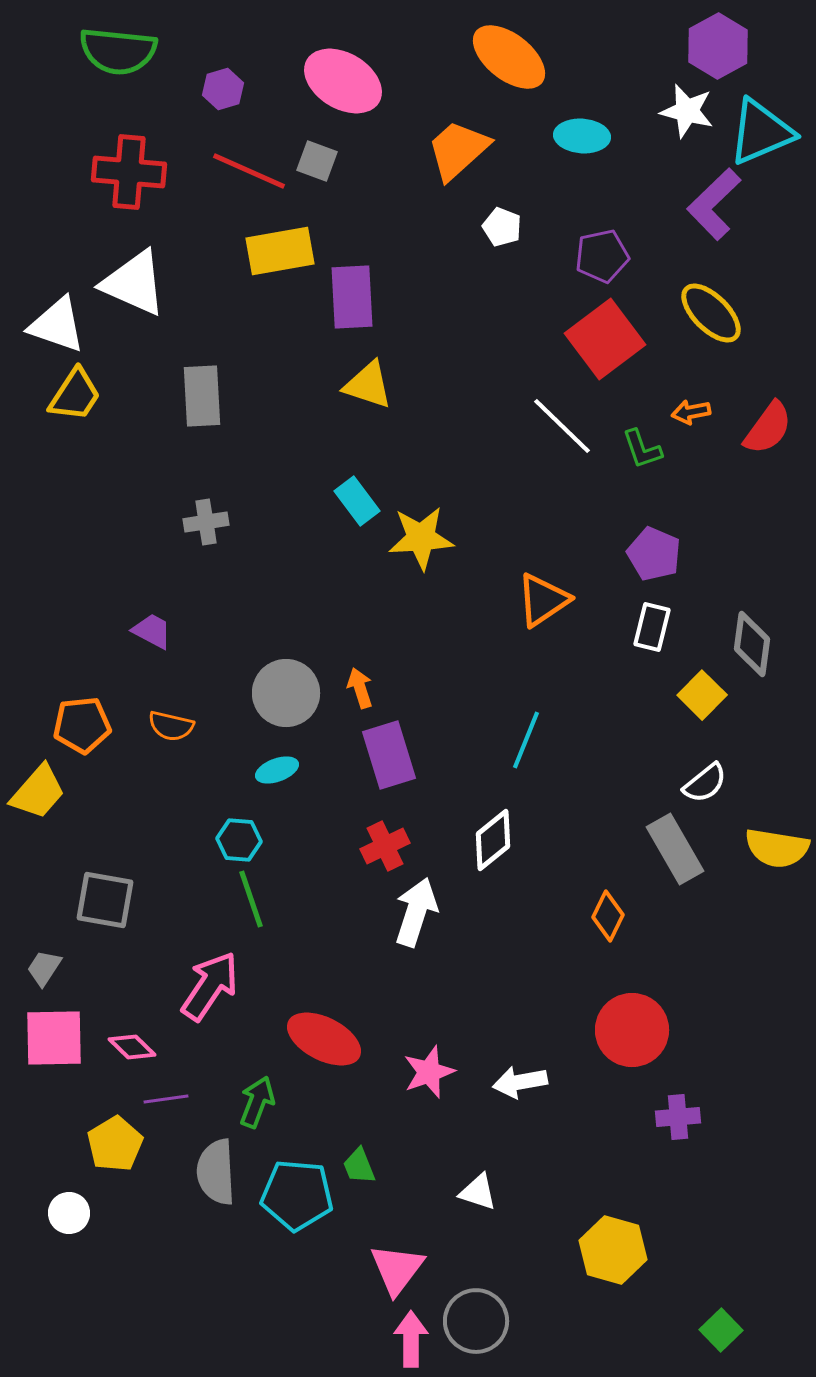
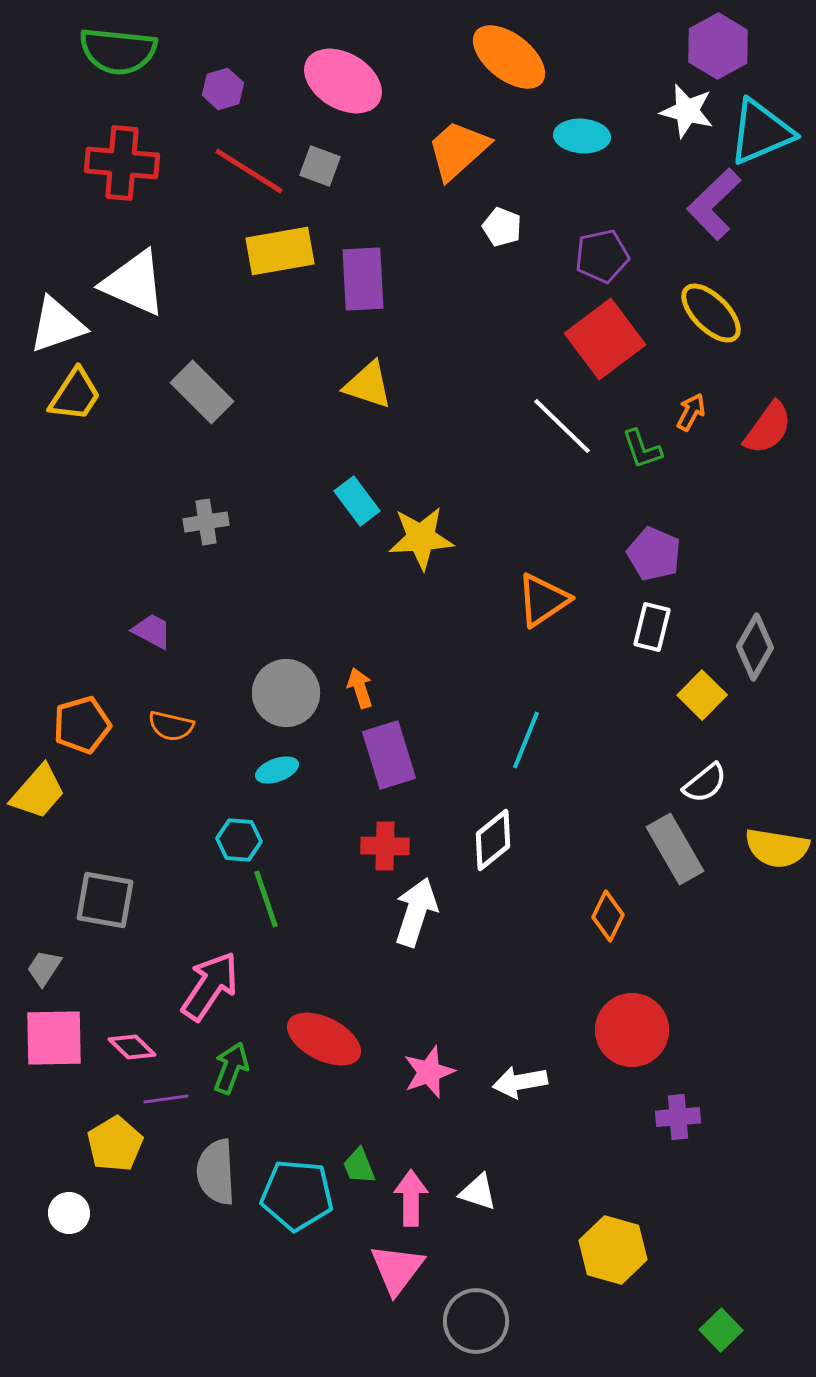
gray square at (317, 161): moved 3 px right, 5 px down
red line at (249, 171): rotated 8 degrees clockwise
red cross at (129, 172): moved 7 px left, 9 px up
purple rectangle at (352, 297): moved 11 px right, 18 px up
white triangle at (57, 325): rotated 38 degrees counterclockwise
gray rectangle at (202, 396): moved 4 px up; rotated 42 degrees counterclockwise
orange arrow at (691, 412): rotated 129 degrees clockwise
gray diamond at (752, 644): moved 3 px right, 3 px down; rotated 22 degrees clockwise
orange pentagon at (82, 725): rotated 10 degrees counterclockwise
red cross at (385, 846): rotated 27 degrees clockwise
green line at (251, 899): moved 15 px right
green arrow at (257, 1102): moved 26 px left, 34 px up
pink arrow at (411, 1339): moved 141 px up
